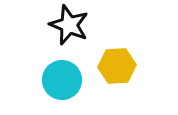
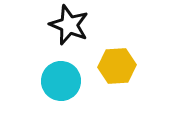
cyan circle: moved 1 px left, 1 px down
